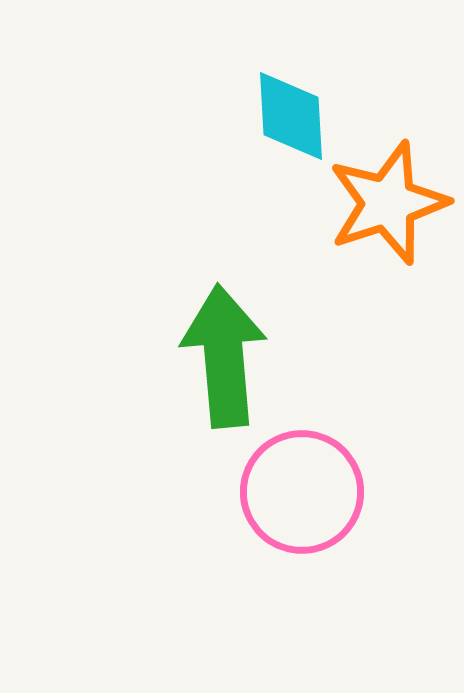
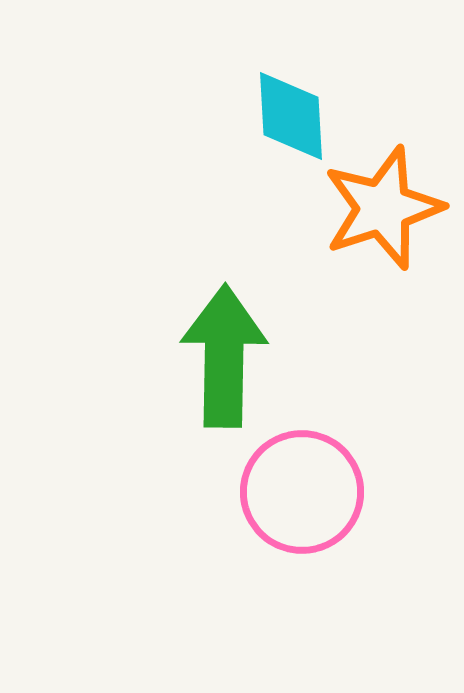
orange star: moved 5 px left, 5 px down
green arrow: rotated 6 degrees clockwise
